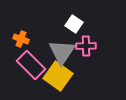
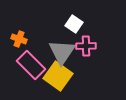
orange cross: moved 2 px left
